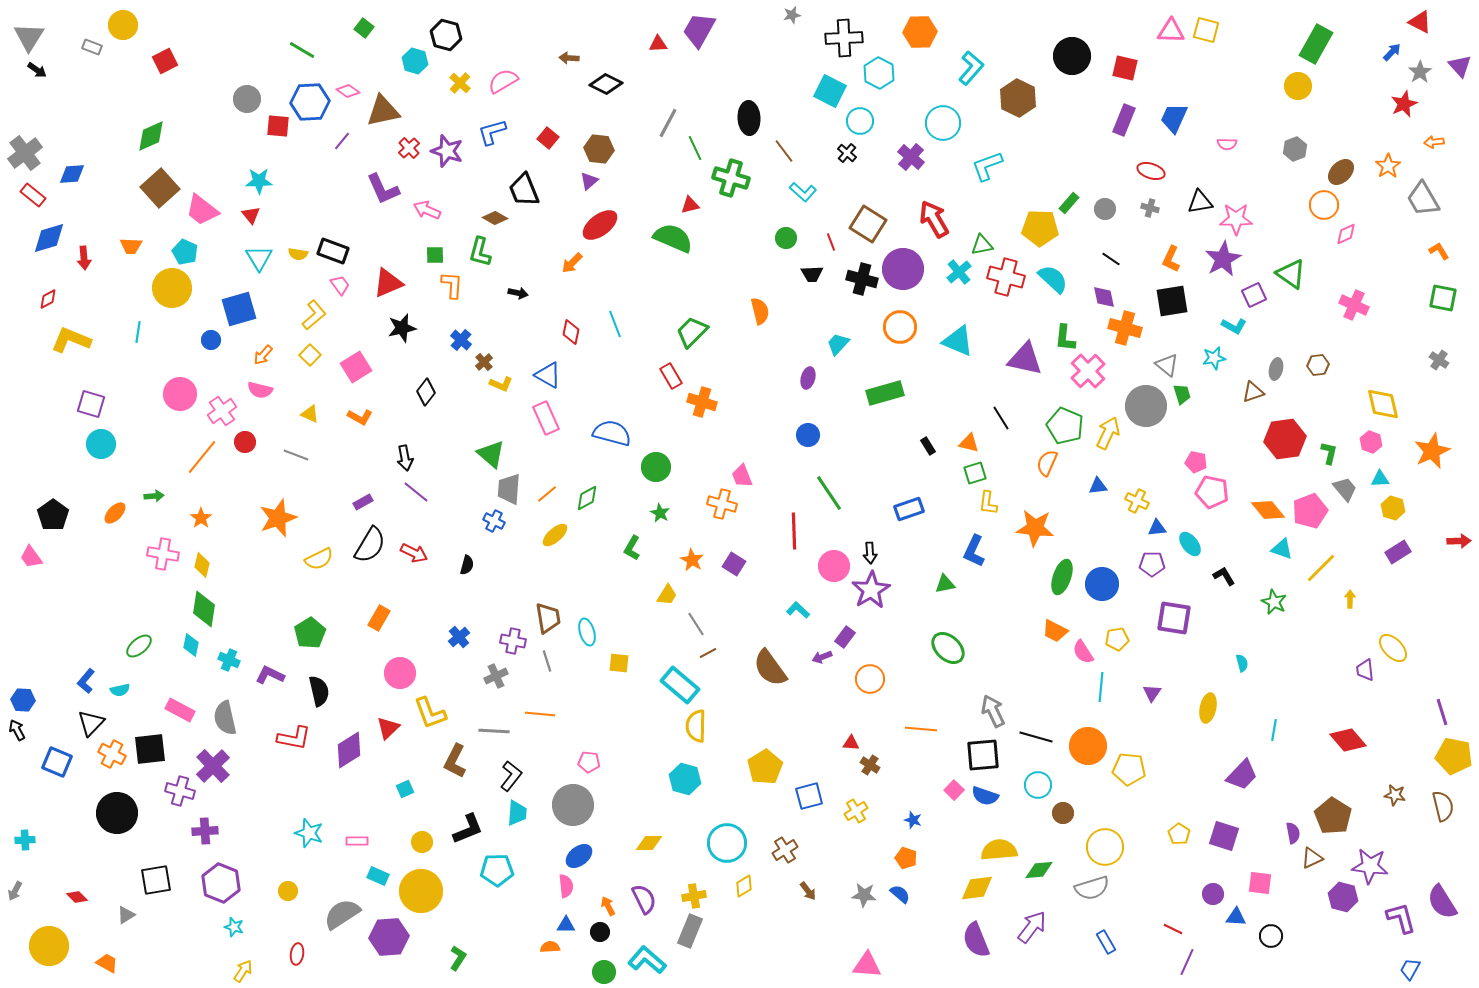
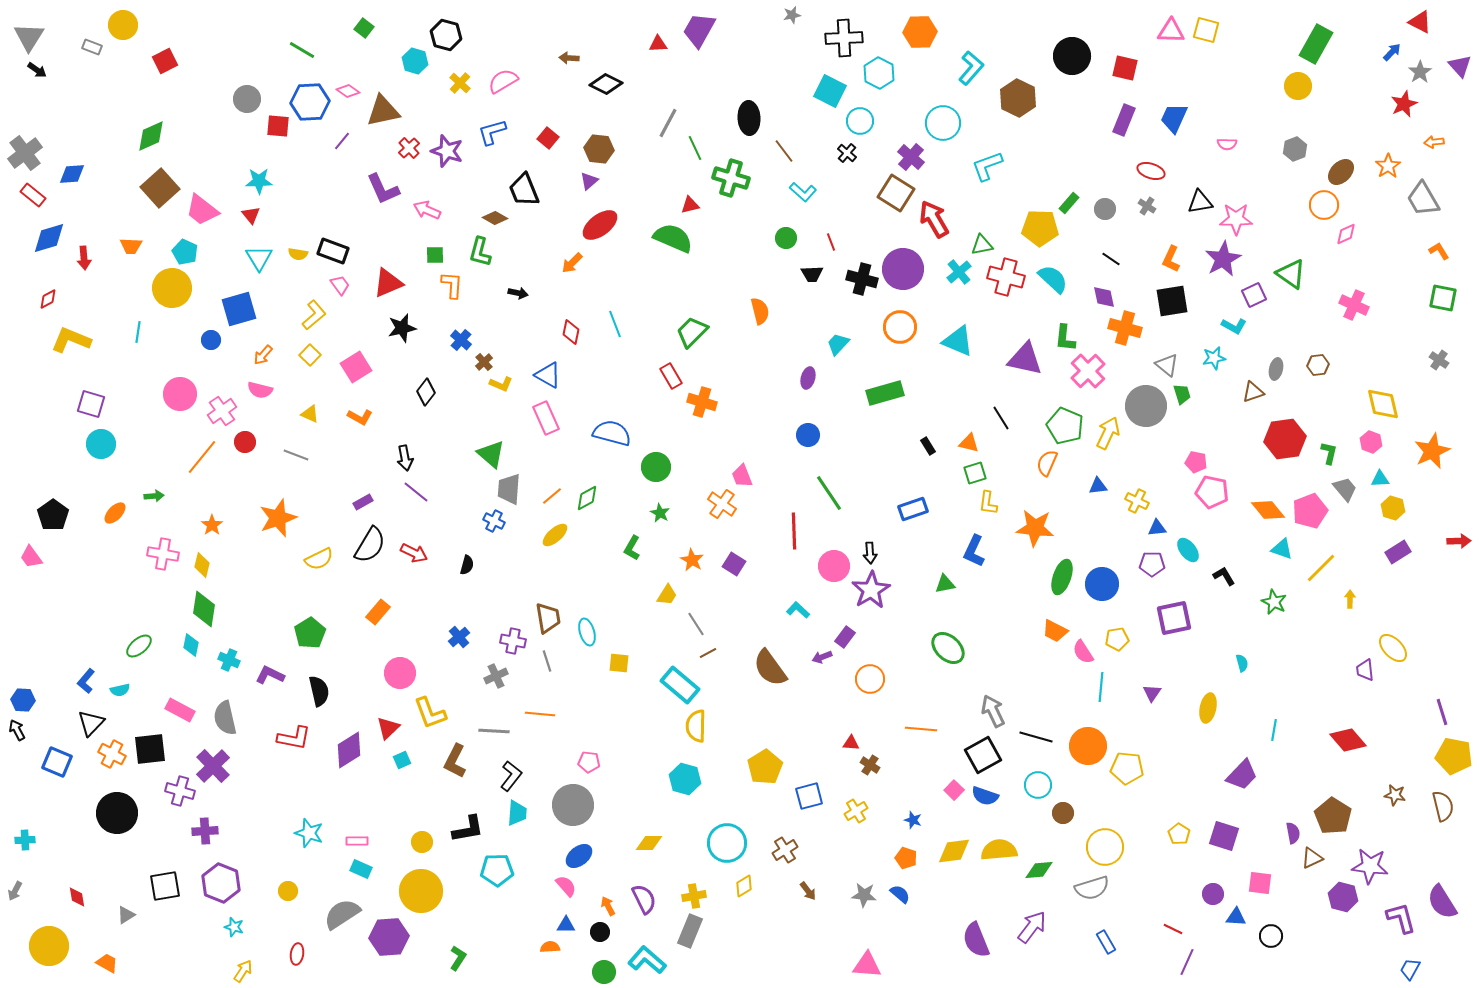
gray cross at (1150, 208): moved 3 px left, 2 px up; rotated 18 degrees clockwise
brown square at (868, 224): moved 28 px right, 31 px up
orange line at (547, 494): moved 5 px right, 2 px down
orange cross at (722, 504): rotated 20 degrees clockwise
blue rectangle at (909, 509): moved 4 px right
orange star at (201, 518): moved 11 px right, 7 px down
cyan ellipse at (1190, 544): moved 2 px left, 6 px down
orange rectangle at (379, 618): moved 1 px left, 6 px up; rotated 10 degrees clockwise
purple square at (1174, 618): rotated 21 degrees counterclockwise
black square at (983, 755): rotated 24 degrees counterclockwise
yellow pentagon at (1129, 769): moved 2 px left, 1 px up
cyan square at (405, 789): moved 3 px left, 29 px up
black L-shape at (468, 829): rotated 12 degrees clockwise
cyan rectangle at (378, 876): moved 17 px left, 7 px up
black square at (156, 880): moved 9 px right, 6 px down
pink semicircle at (566, 886): rotated 35 degrees counterclockwise
yellow diamond at (977, 888): moved 23 px left, 37 px up
red diamond at (77, 897): rotated 35 degrees clockwise
